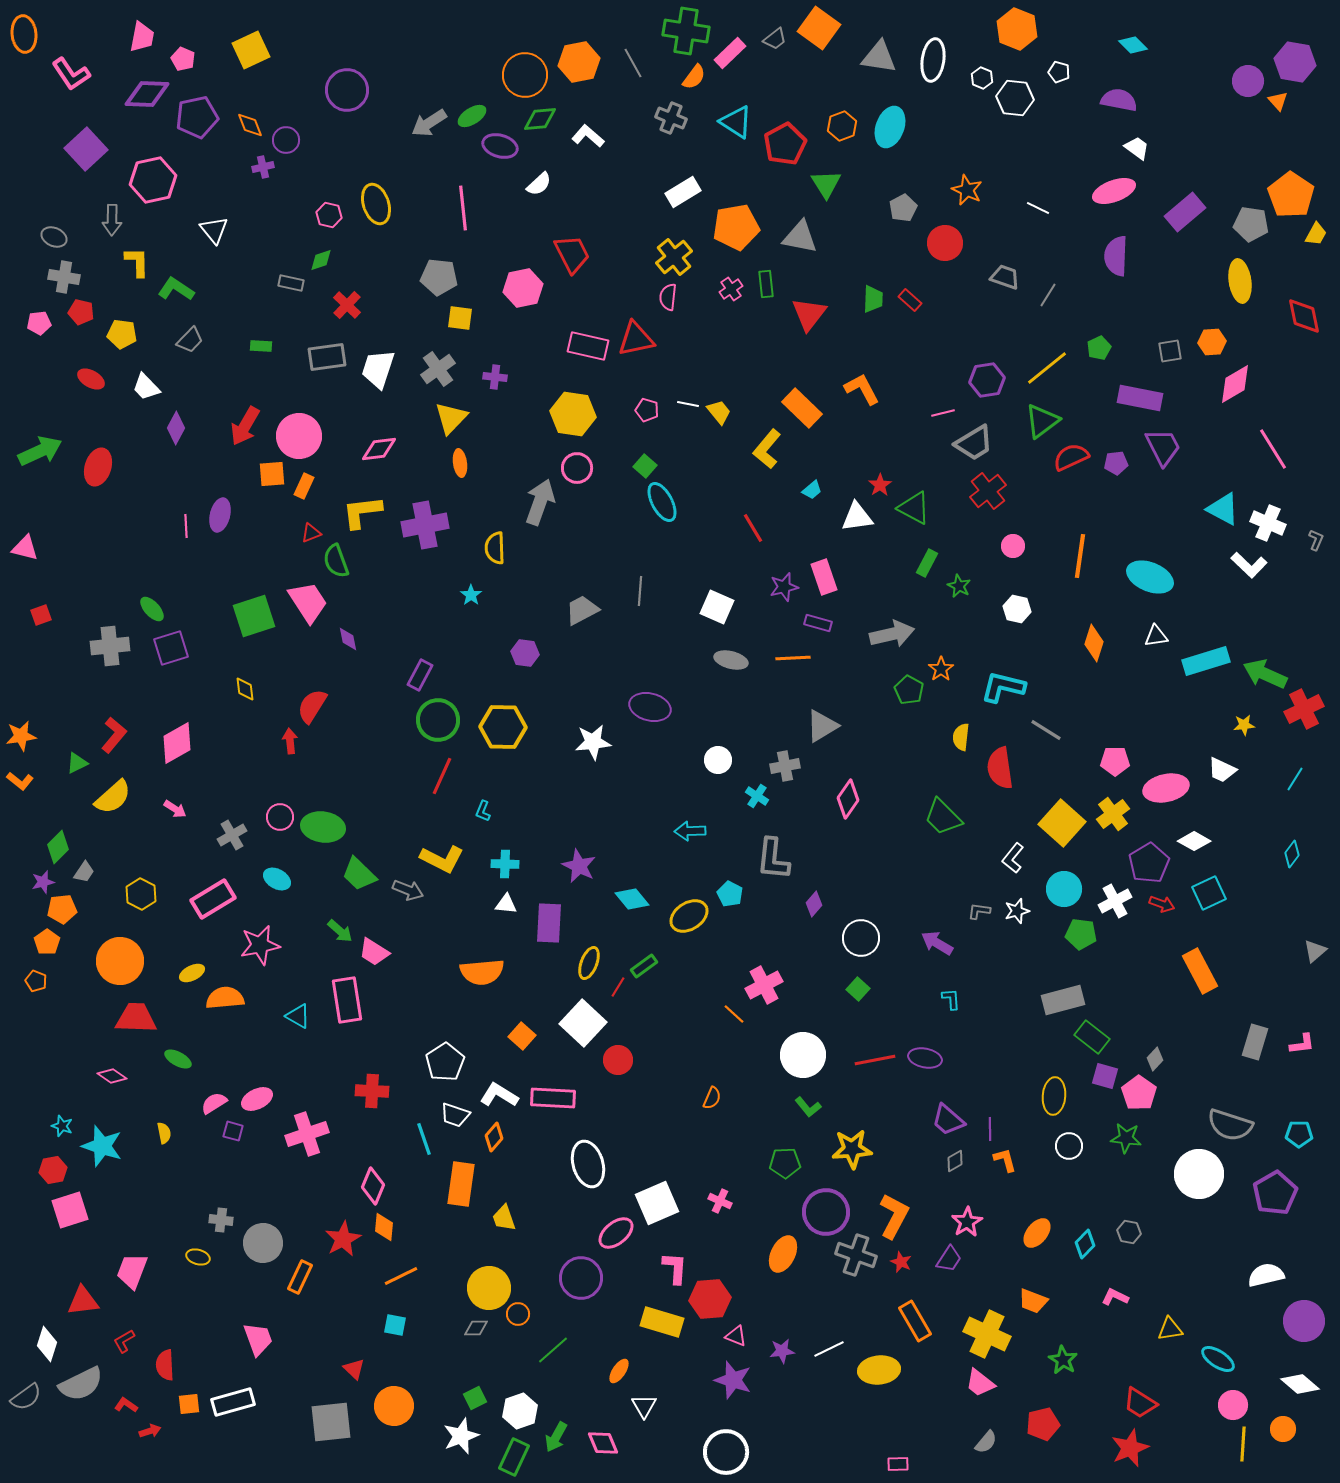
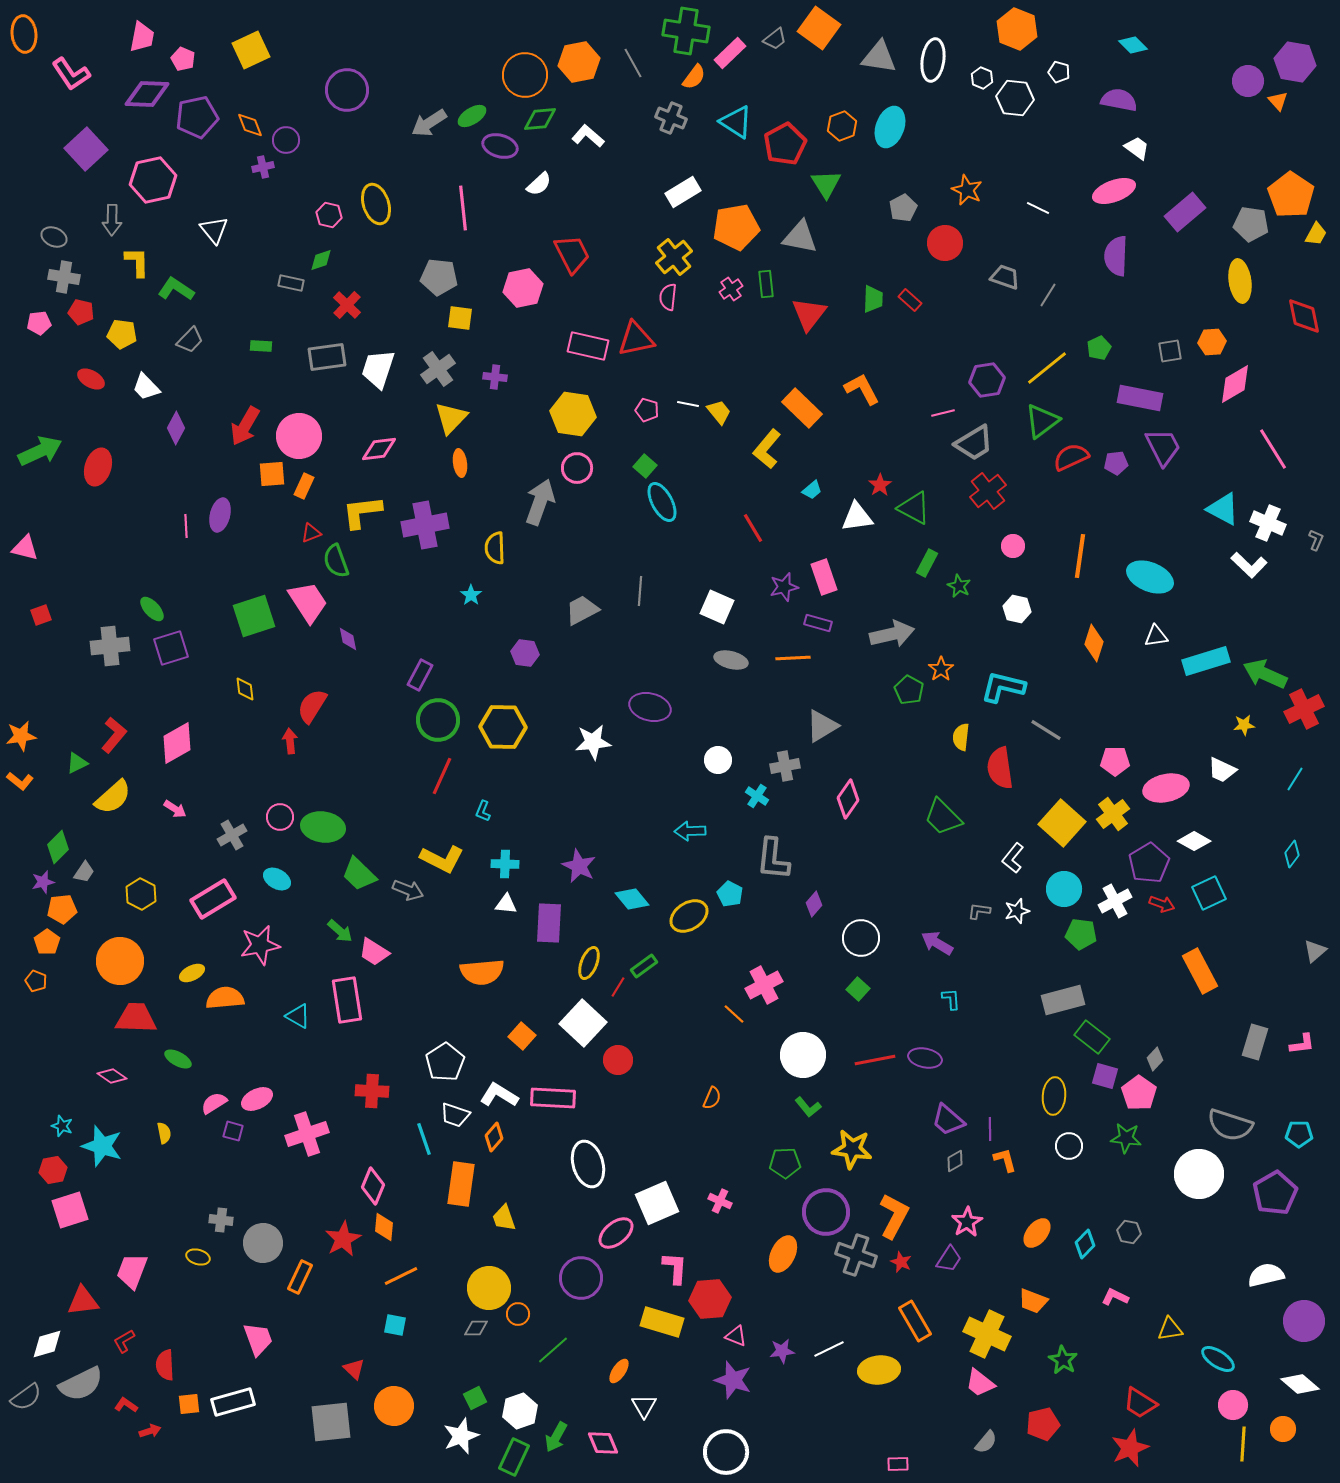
yellow star at (852, 1149): rotated 12 degrees clockwise
white diamond at (47, 1344): rotated 56 degrees clockwise
